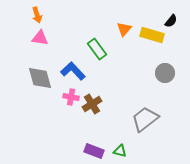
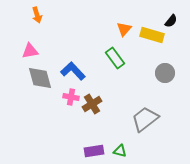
pink triangle: moved 10 px left, 13 px down; rotated 18 degrees counterclockwise
green rectangle: moved 18 px right, 9 px down
purple rectangle: rotated 30 degrees counterclockwise
